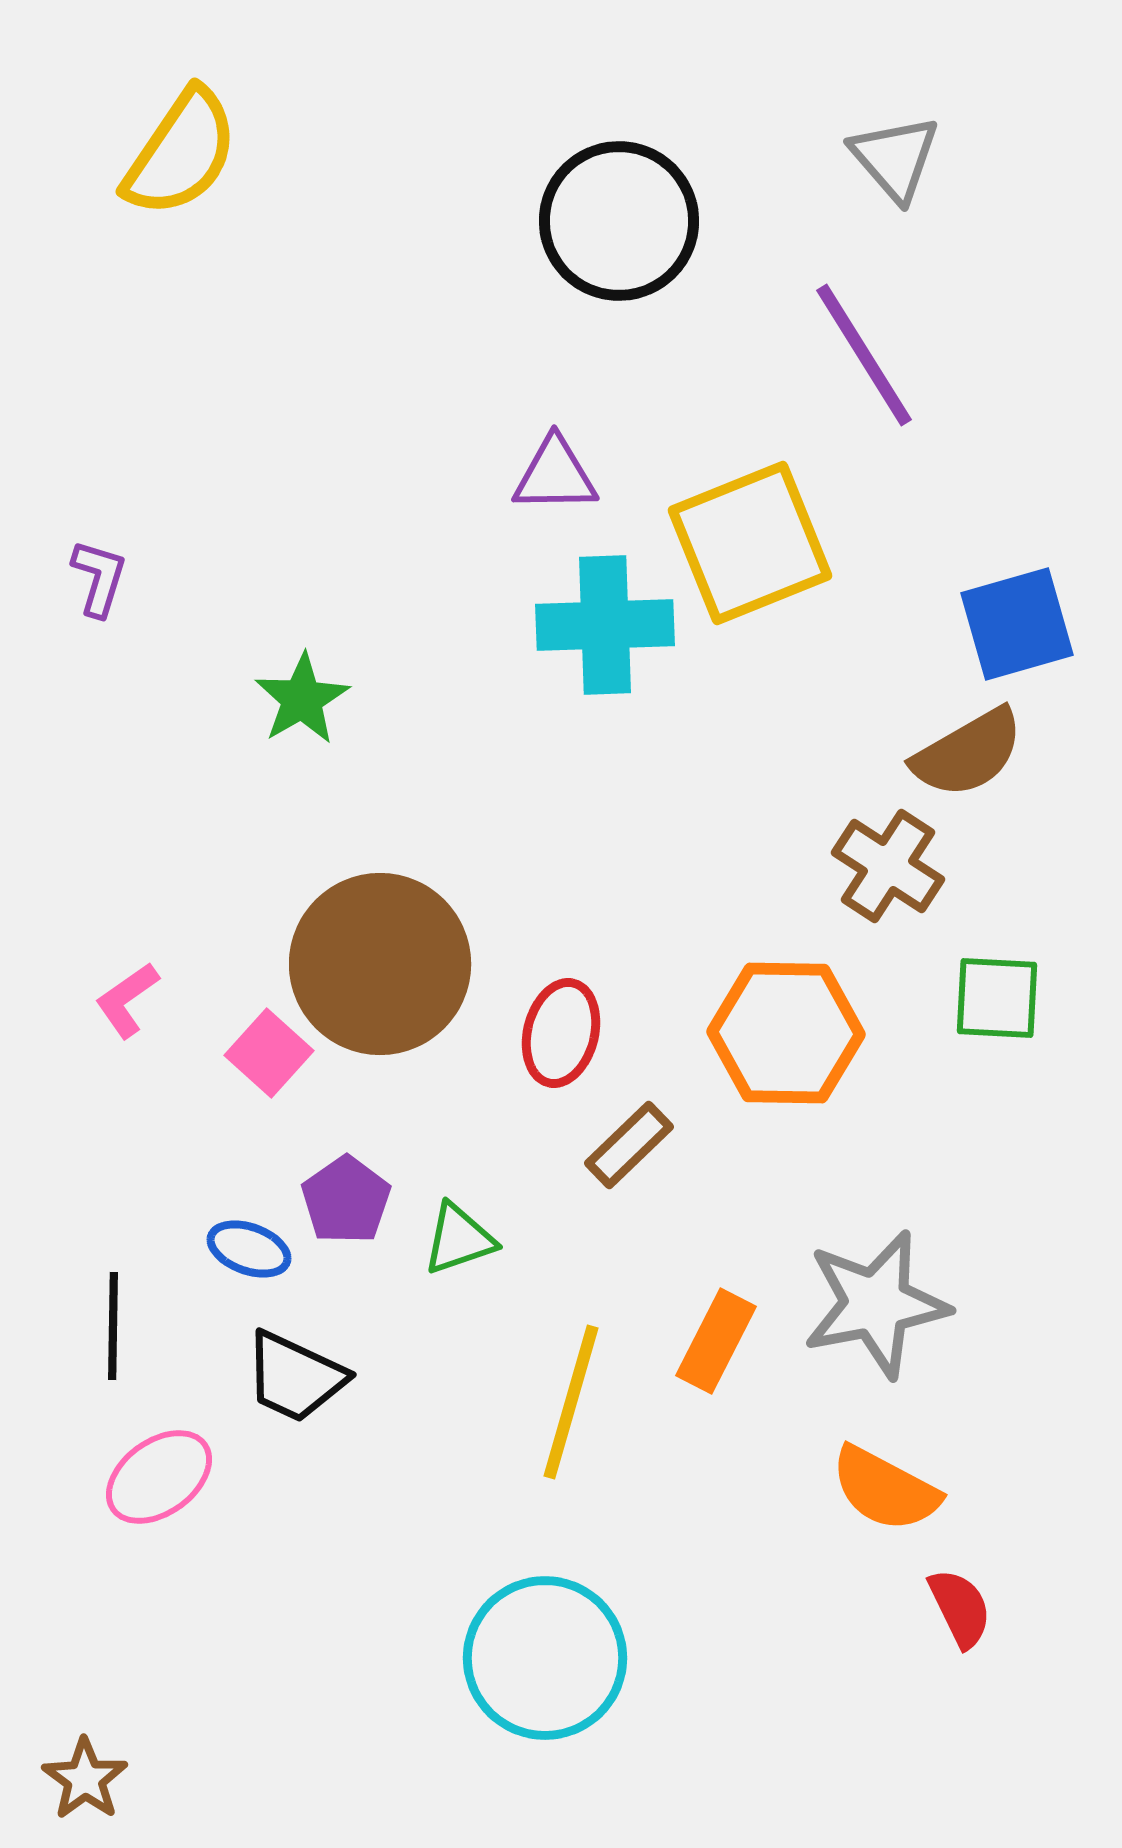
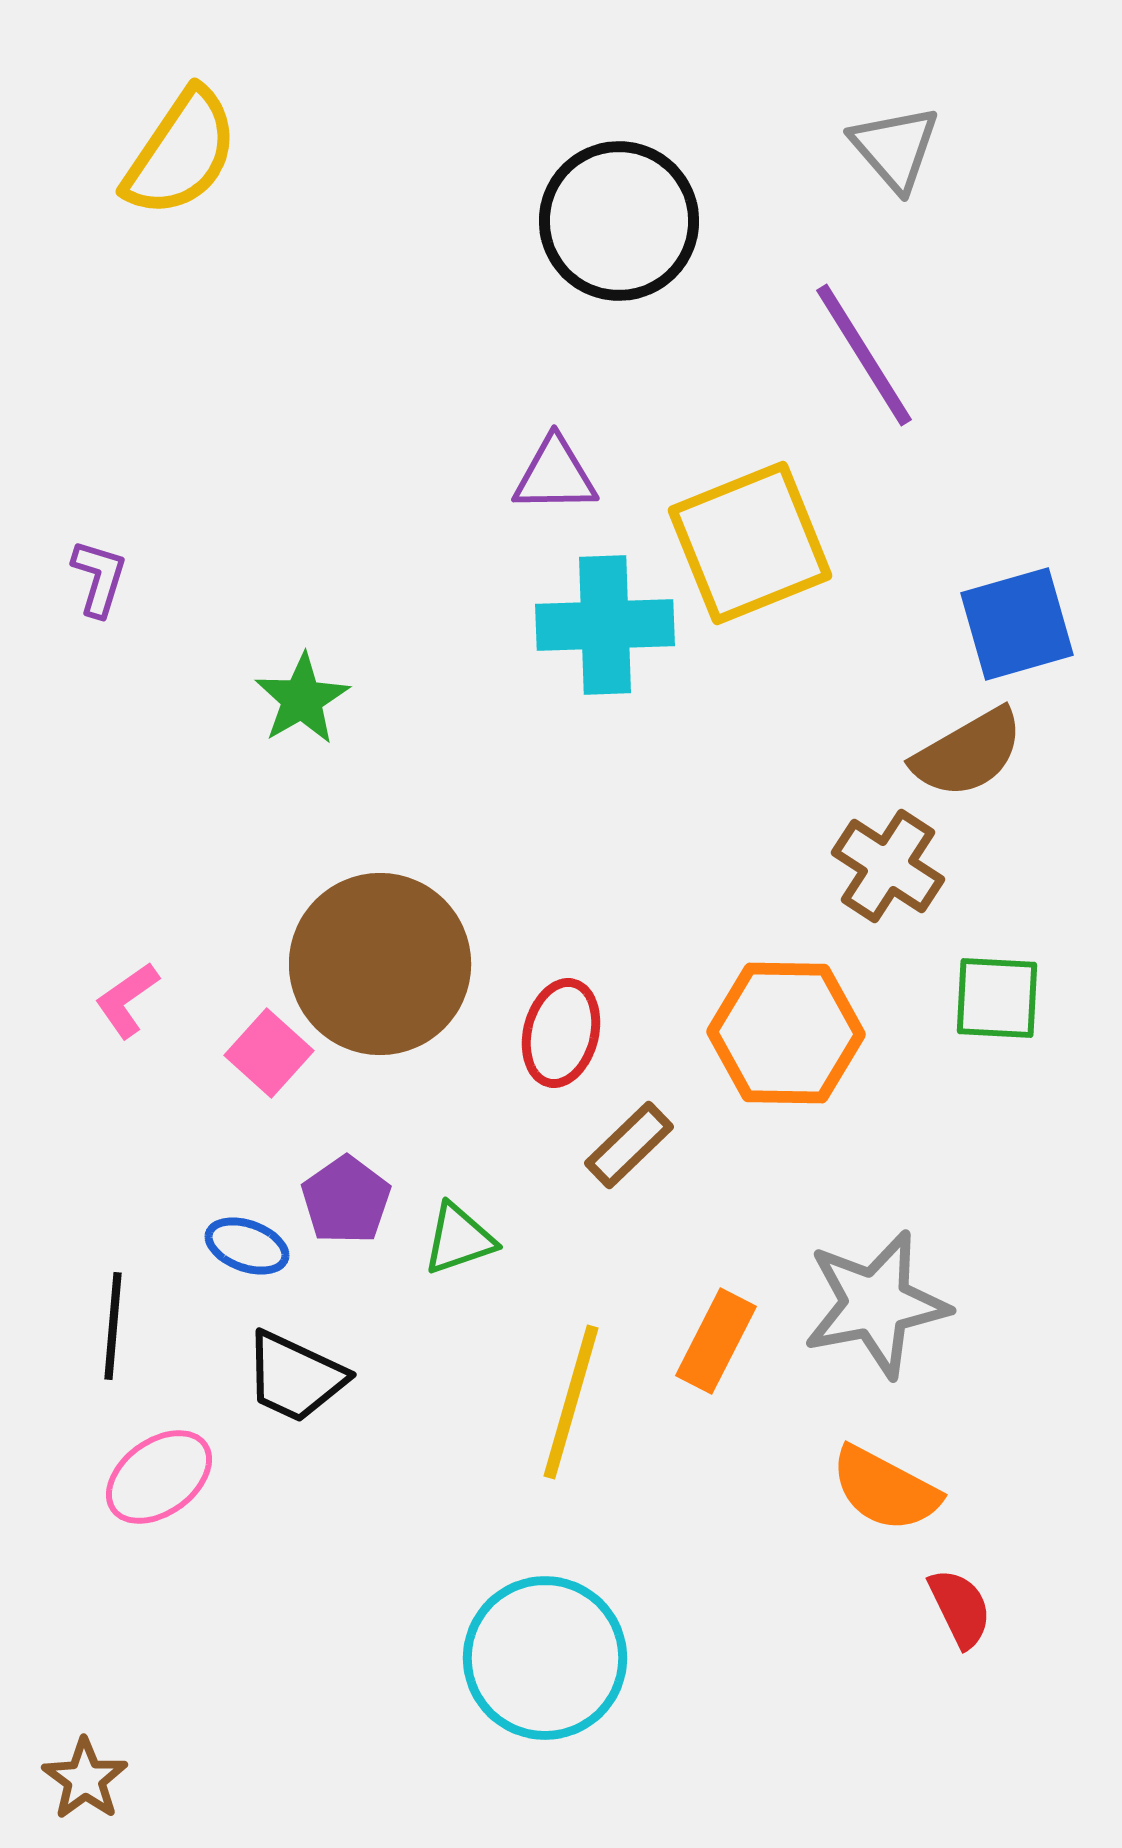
gray triangle: moved 10 px up
blue ellipse: moved 2 px left, 3 px up
black line: rotated 4 degrees clockwise
